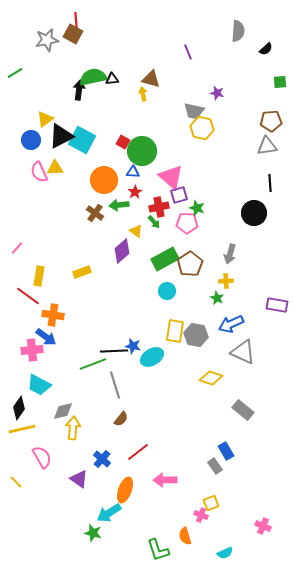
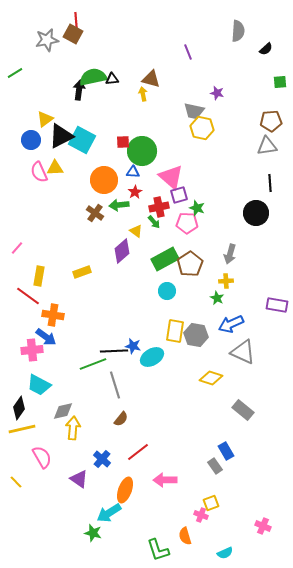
red square at (123, 142): rotated 32 degrees counterclockwise
black circle at (254, 213): moved 2 px right
